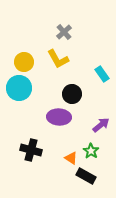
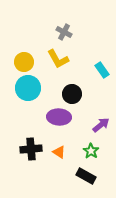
gray cross: rotated 21 degrees counterclockwise
cyan rectangle: moved 4 px up
cyan circle: moved 9 px right
black cross: moved 1 px up; rotated 20 degrees counterclockwise
orange triangle: moved 12 px left, 6 px up
